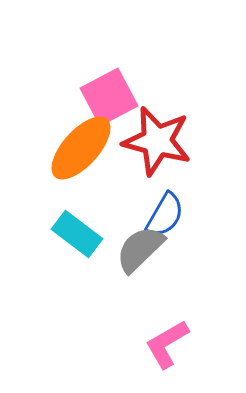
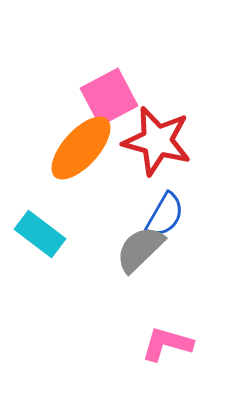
cyan rectangle: moved 37 px left
pink L-shape: rotated 46 degrees clockwise
